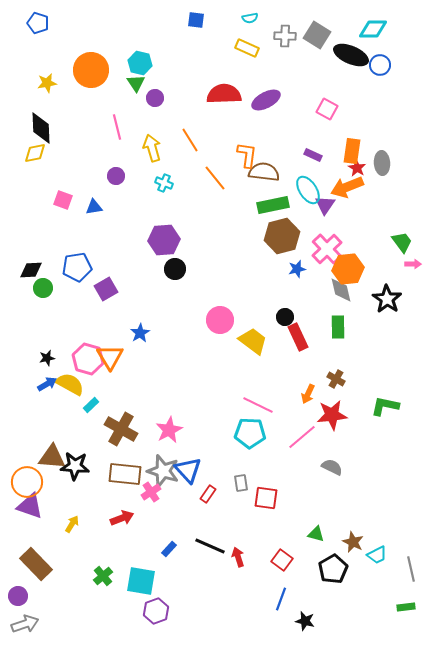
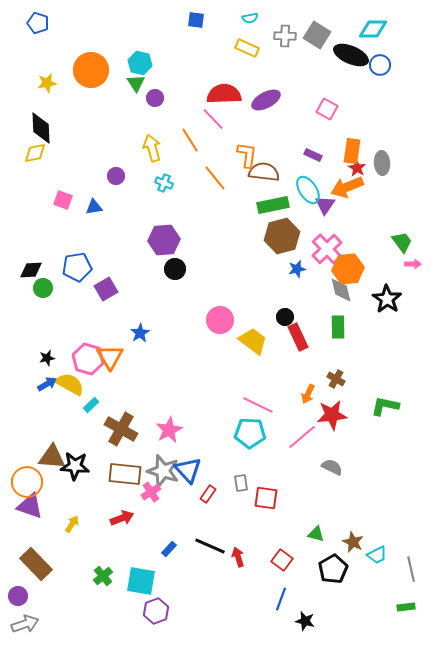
pink line at (117, 127): moved 96 px right, 8 px up; rotated 30 degrees counterclockwise
